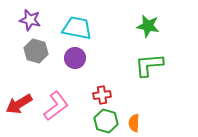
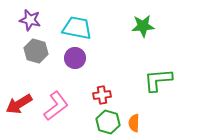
green star: moved 5 px left; rotated 15 degrees counterclockwise
green L-shape: moved 9 px right, 15 px down
green hexagon: moved 2 px right, 1 px down
